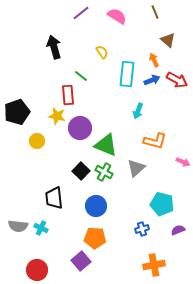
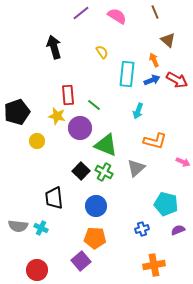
green line: moved 13 px right, 29 px down
cyan pentagon: moved 4 px right
